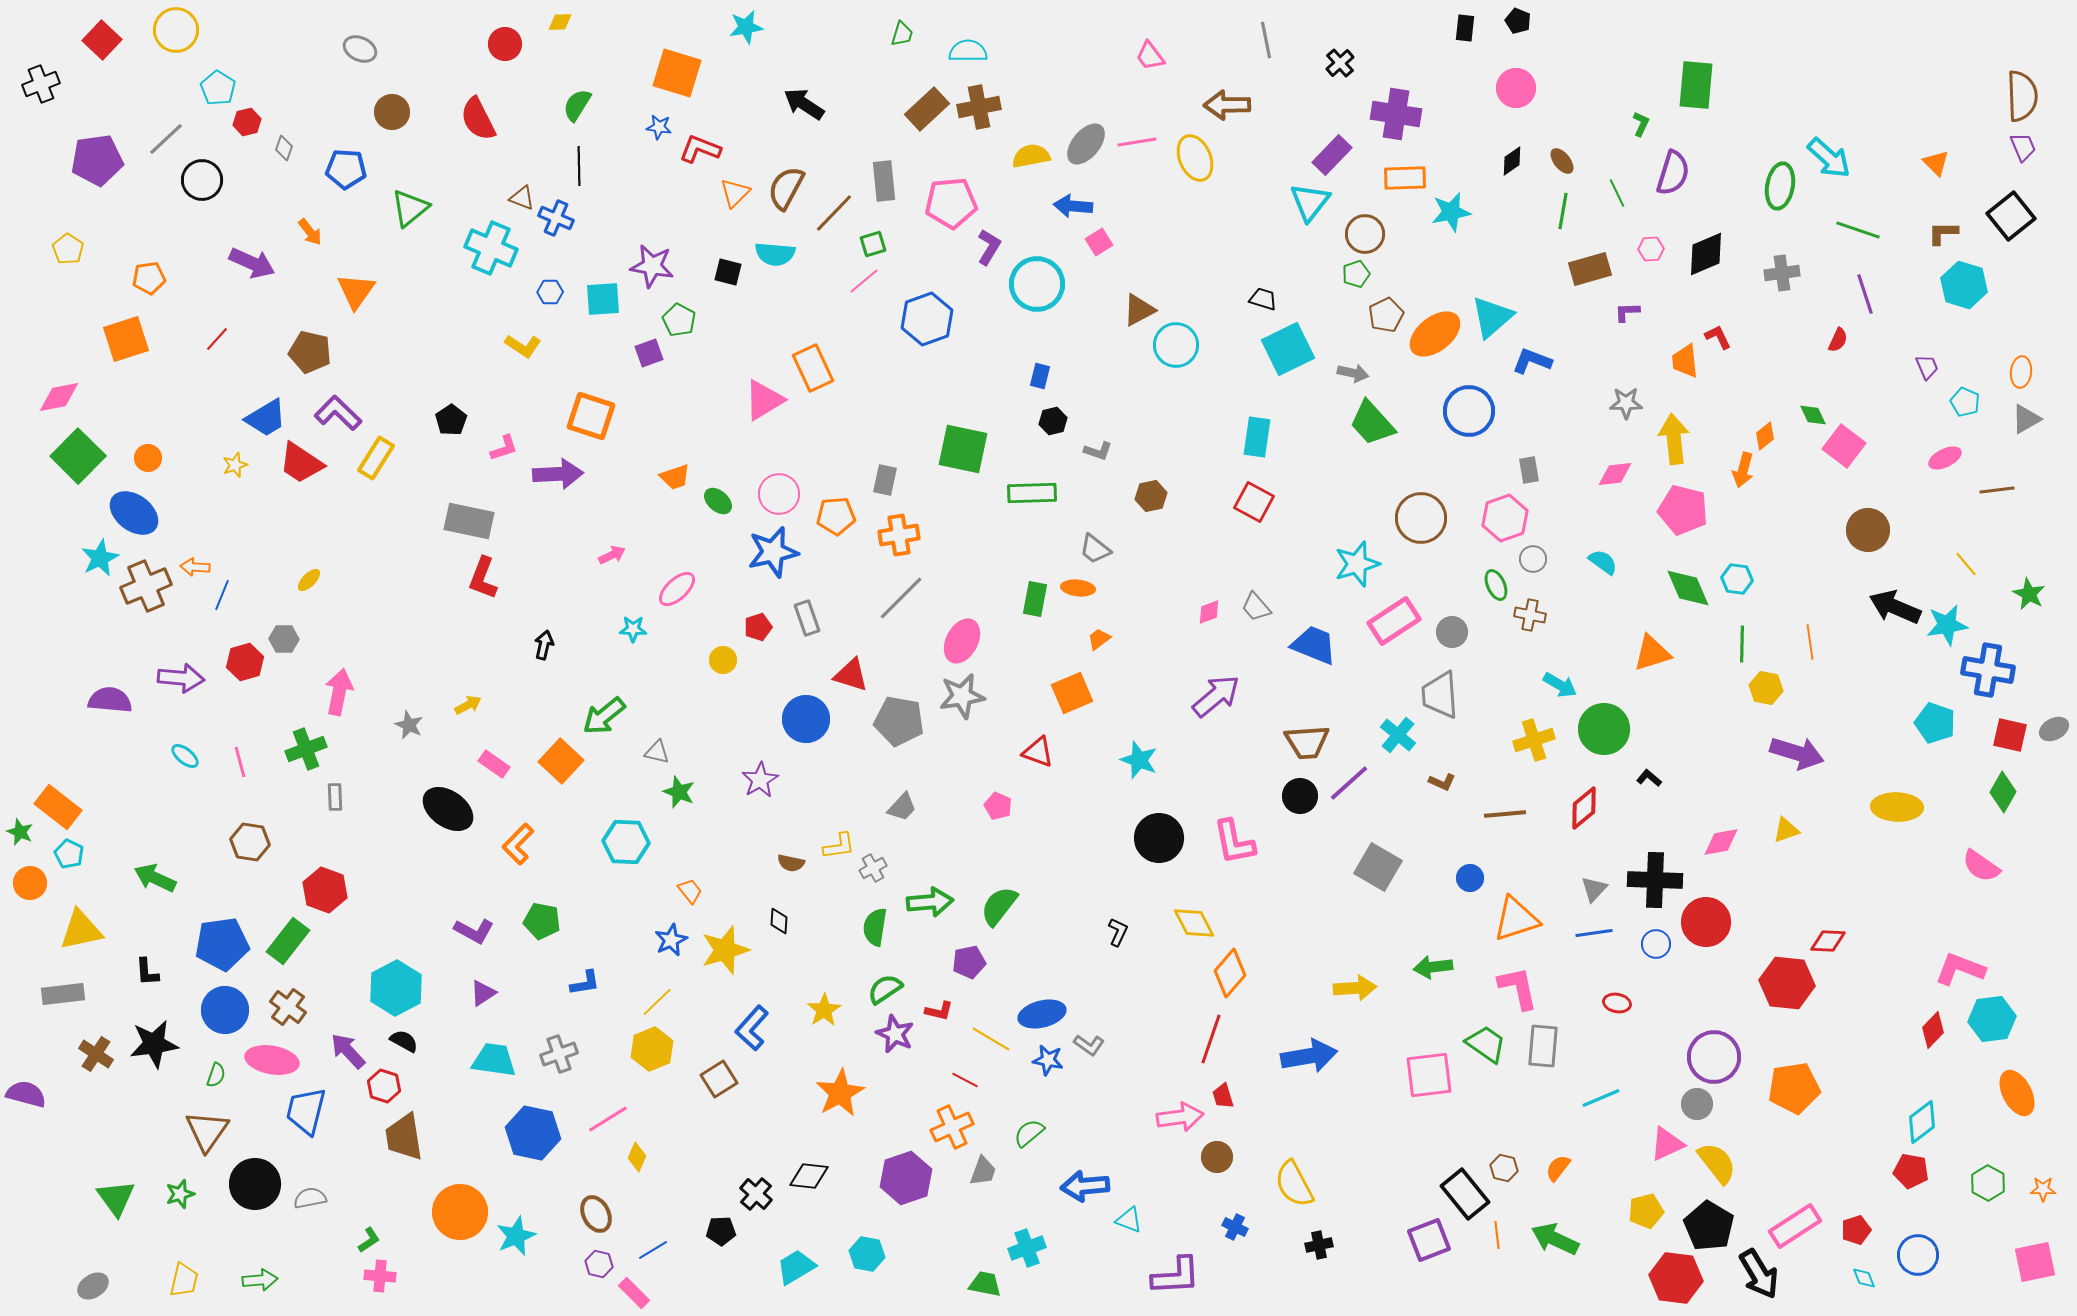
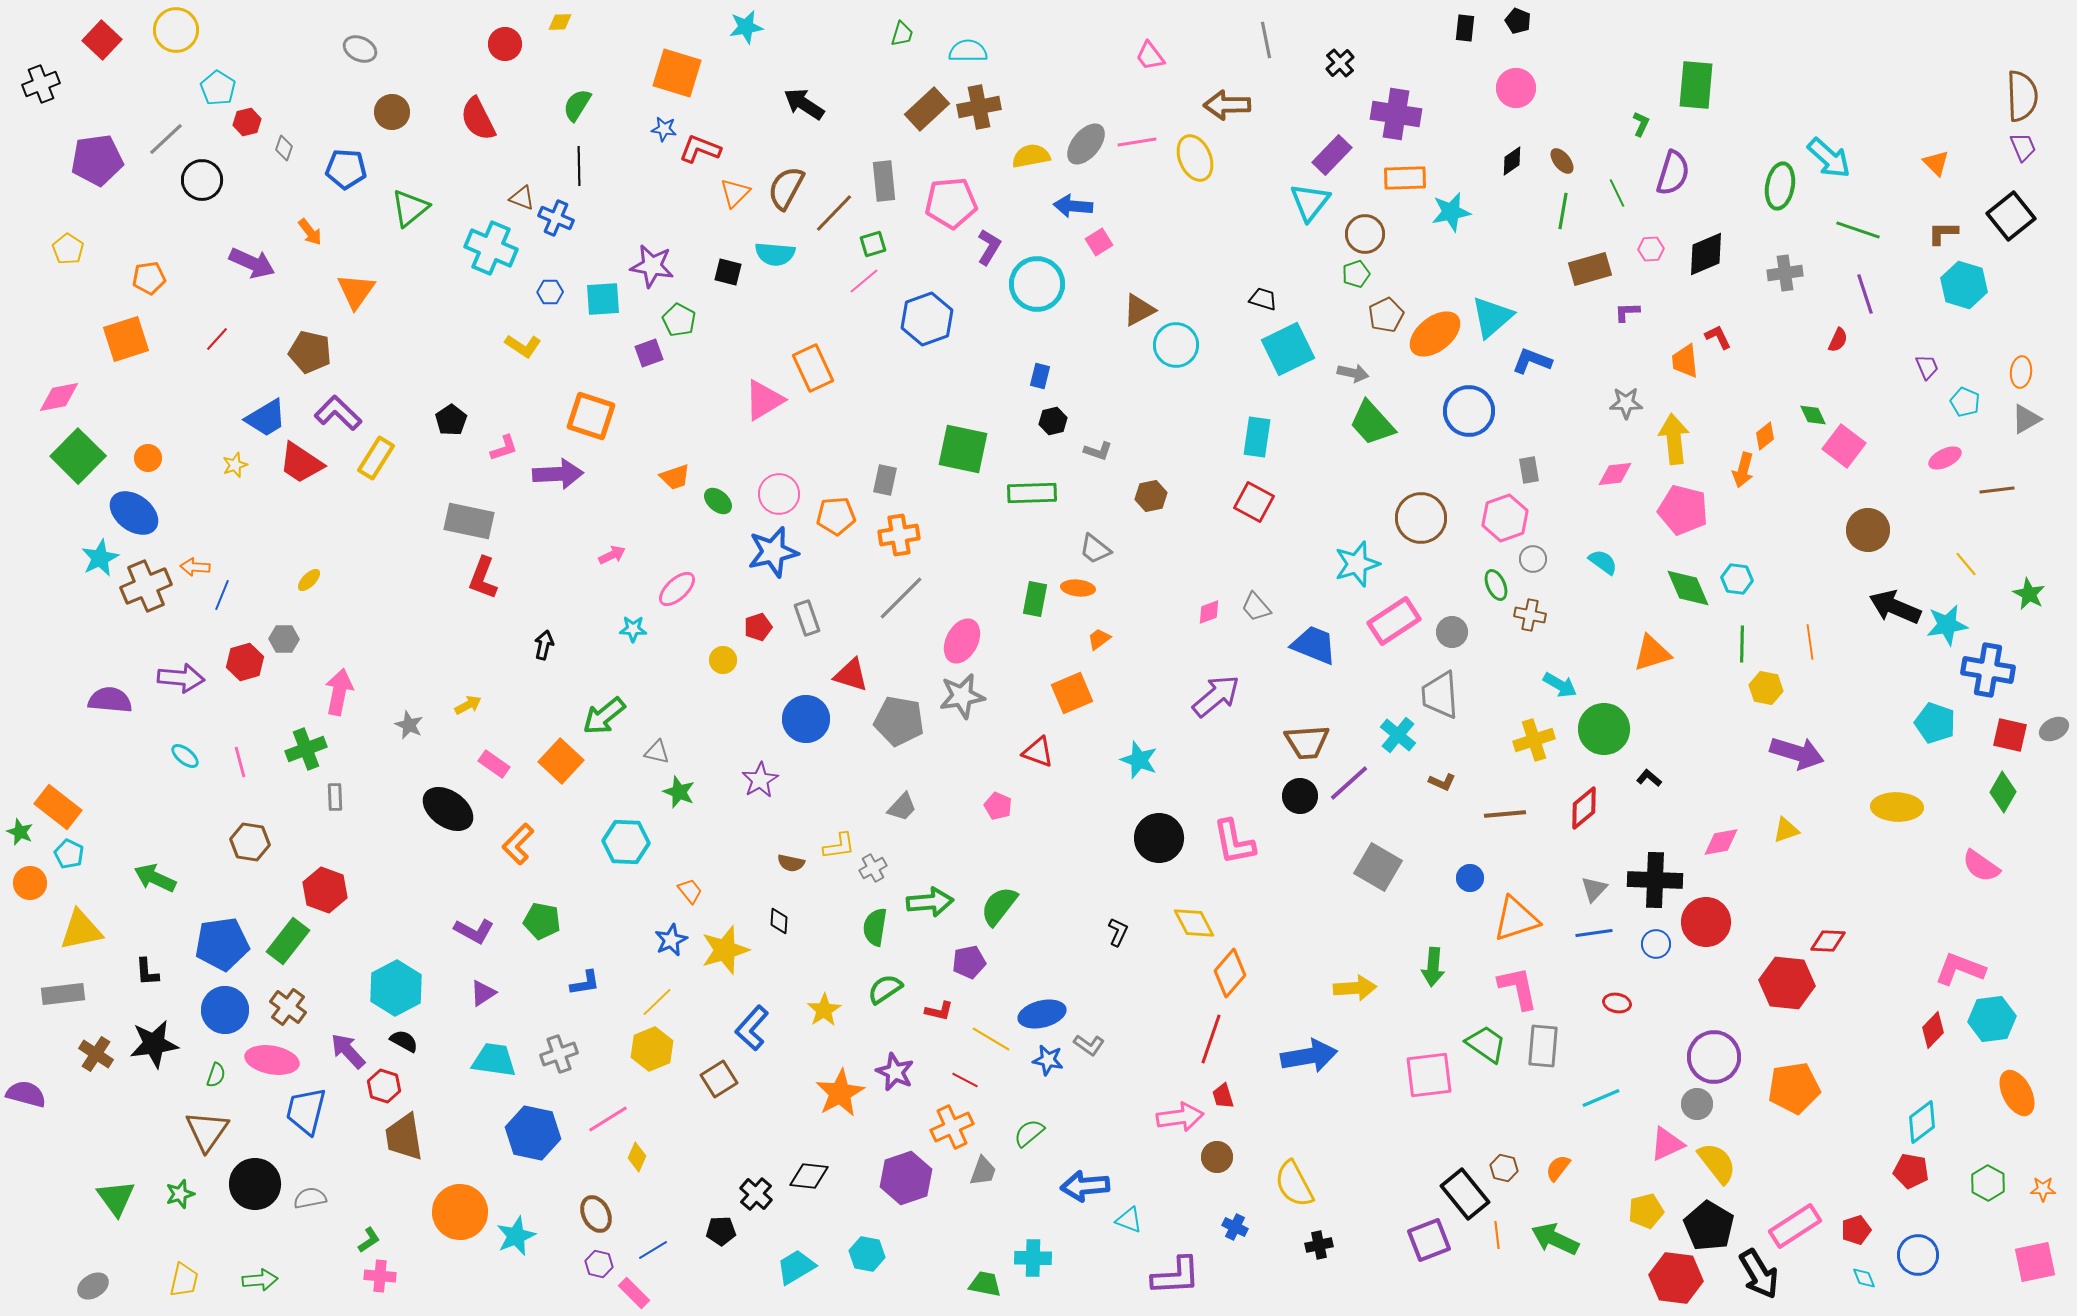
blue star at (659, 127): moved 5 px right, 2 px down
gray cross at (1782, 273): moved 3 px right
green arrow at (1433, 967): rotated 78 degrees counterclockwise
purple star at (895, 1034): moved 38 px down
cyan cross at (1027, 1248): moved 6 px right, 10 px down; rotated 21 degrees clockwise
